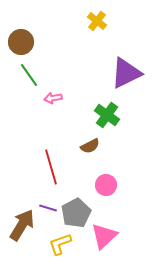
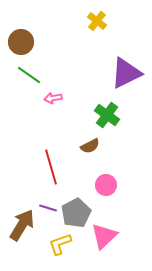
green line: rotated 20 degrees counterclockwise
